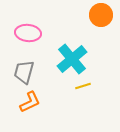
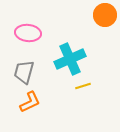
orange circle: moved 4 px right
cyan cross: moved 2 px left; rotated 16 degrees clockwise
